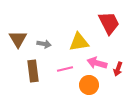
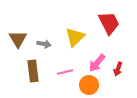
yellow triangle: moved 4 px left, 5 px up; rotated 35 degrees counterclockwise
pink arrow: rotated 66 degrees counterclockwise
pink line: moved 3 px down
